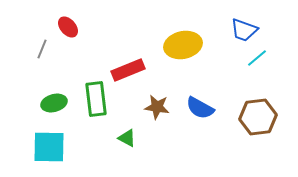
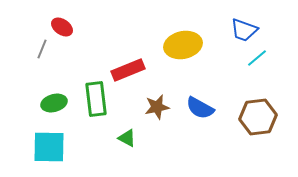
red ellipse: moved 6 px left; rotated 15 degrees counterclockwise
brown star: rotated 20 degrees counterclockwise
